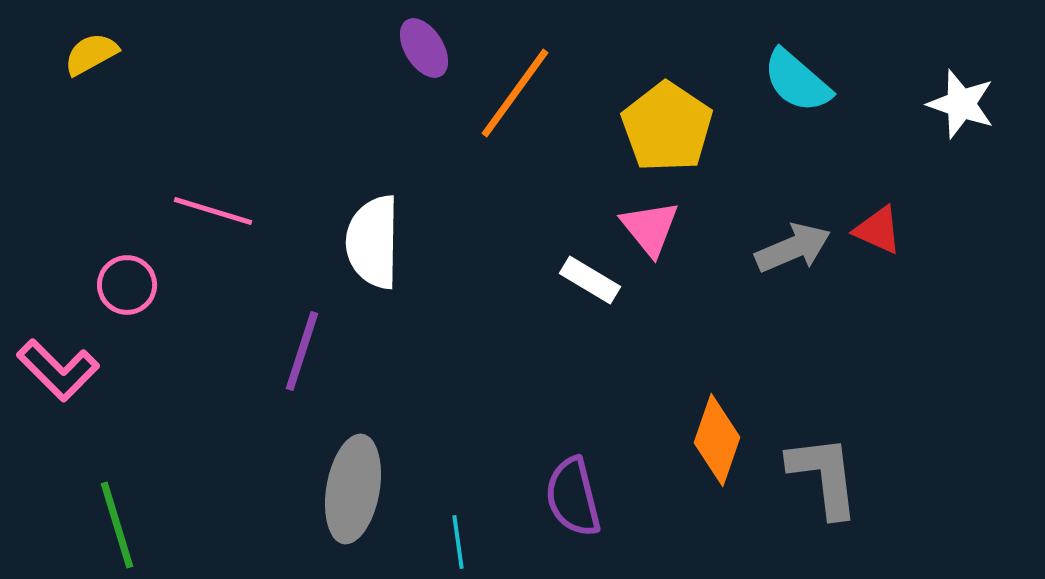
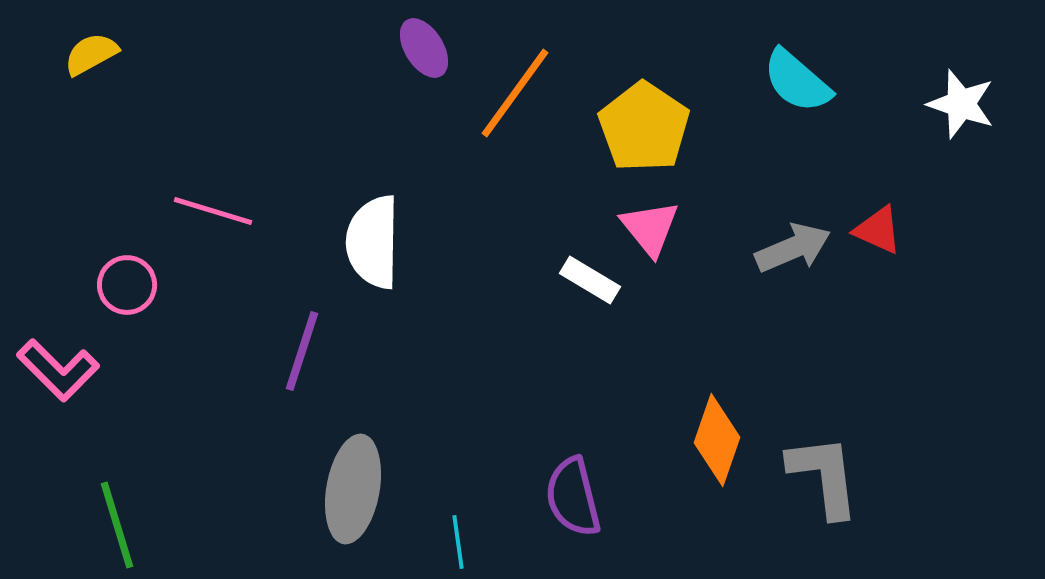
yellow pentagon: moved 23 px left
